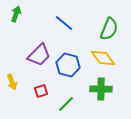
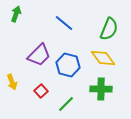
red square: rotated 24 degrees counterclockwise
